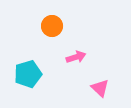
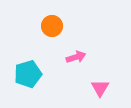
pink triangle: rotated 18 degrees clockwise
